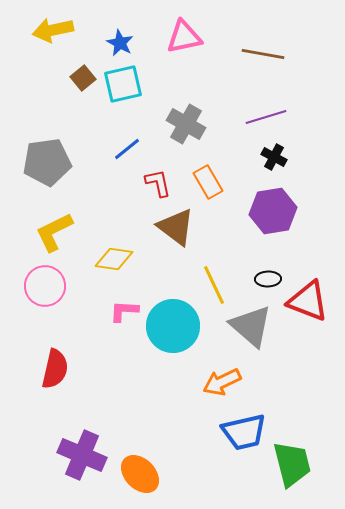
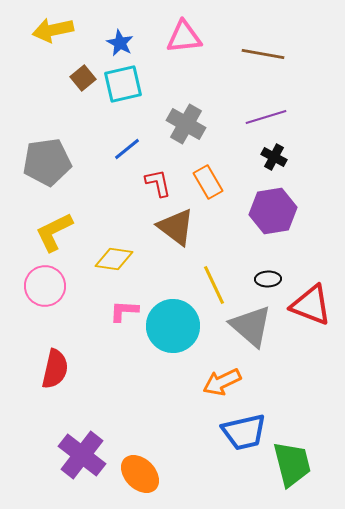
pink triangle: rotated 6 degrees clockwise
red triangle: moved 3 px right, 4 px down
purple cross: rotated 15 degrees clockwise
